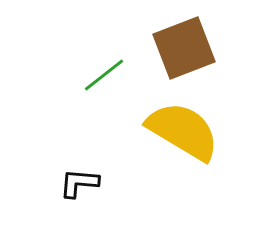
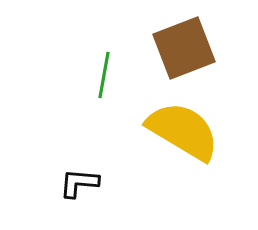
green line: rotated 42 degrees counterclockwise
